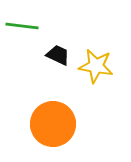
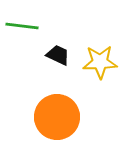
yellow star: moved 4 px right, 4 px up; rotated 12 degrees counterclockwise
orange circle: moved 4 px right, 7 px up
